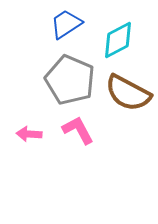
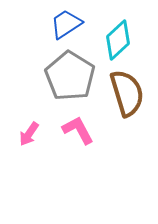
cyan diamond: rotated 15 degrees counterclockwise
gray pentagon: moved 4 px up; rotated 9 degrees clockwise
brown semicircle: moved 1 px left; rotated 135 degrees counterclockwise
pink arrow: rotated 60 degrees counterclockwise
